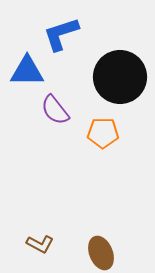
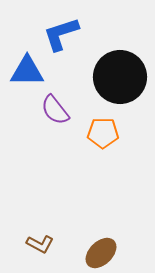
brown ellipse: rotated 68 degrees clockwise
